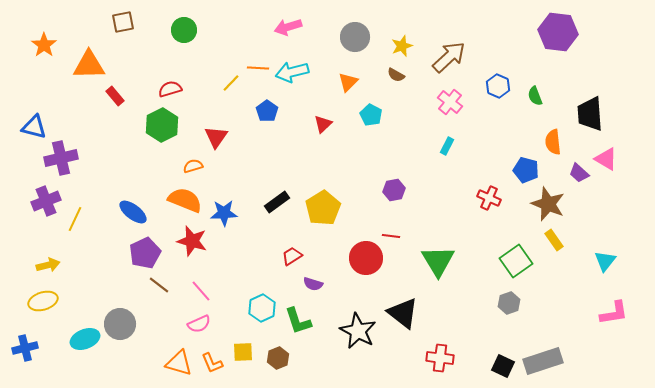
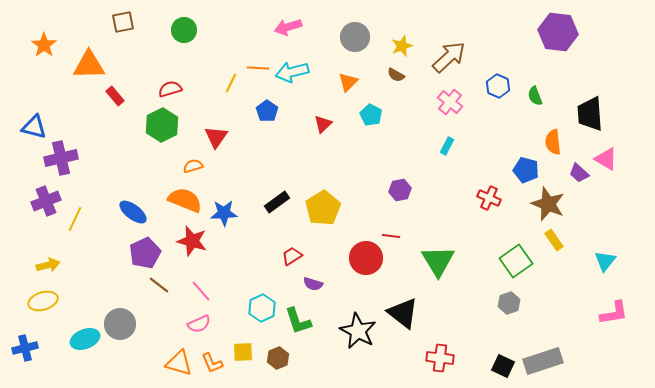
yellow line at (231, 83): rotated 18 degrees counterclockwise
purple hexagon at (394, 190): moved 6 px right
